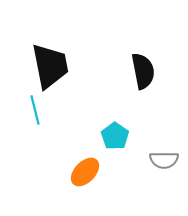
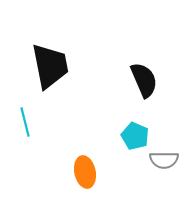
black semicircle: moved 1 px right, 9 px down; rotated 12 degrees counterclockwise
cyan line: moved 10 px left, 12 px down
cyan pentagon: moved 20 px right; rotated 12 degrees counterclockwise
orange ellipse: rotated 56 degrees counterclockwise
